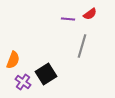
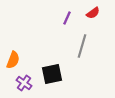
red semicircle: moved 3 px right, 1 px up
purple line: moved 1 px left, 1 px up; rotated 72 degrees counterclockwise
black square: moved 6 px right; rotated 20 degrees clockwise
purple cross: moved 1 px right, 1 px down
